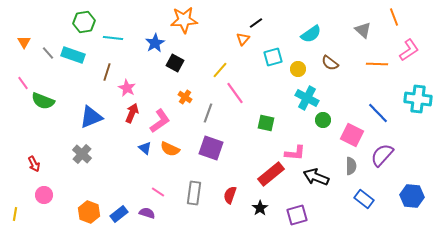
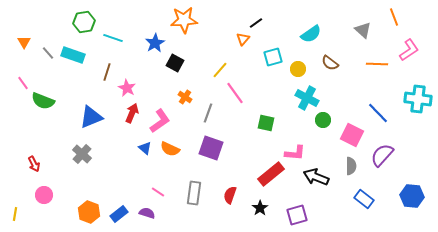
cyan line at (113, 38): rotated 12 degrees clockwise
